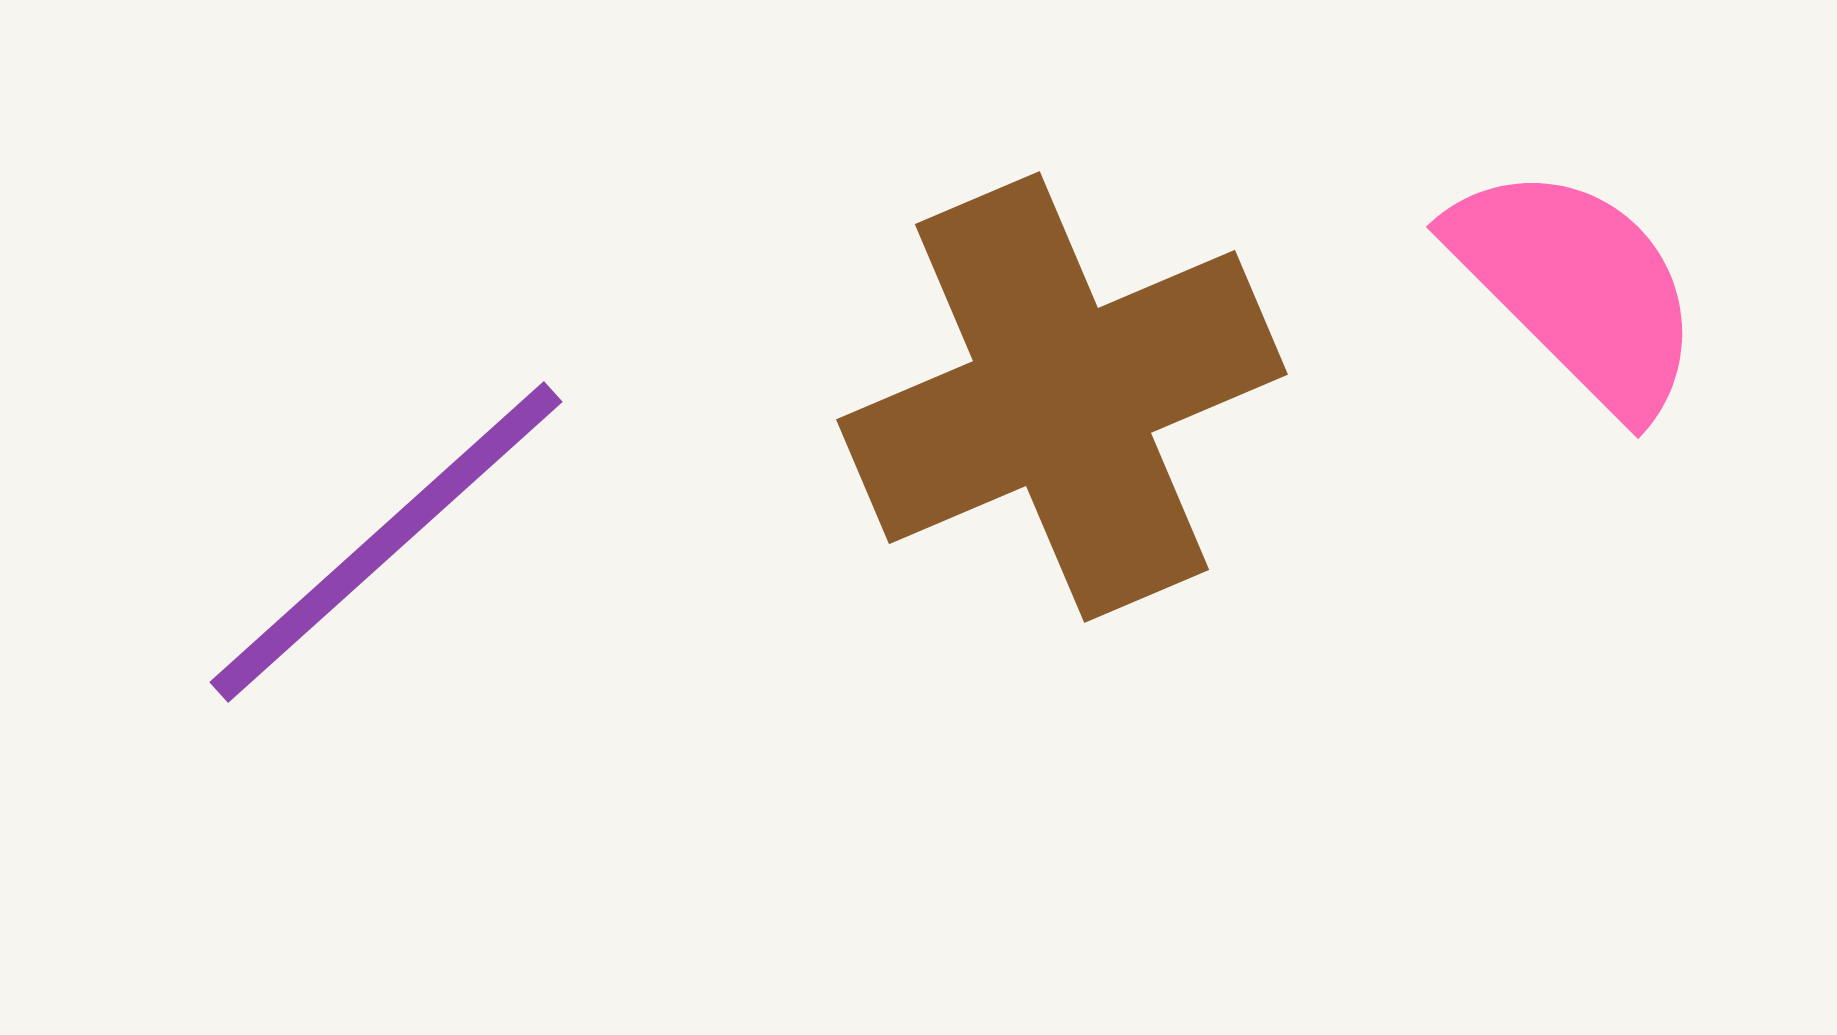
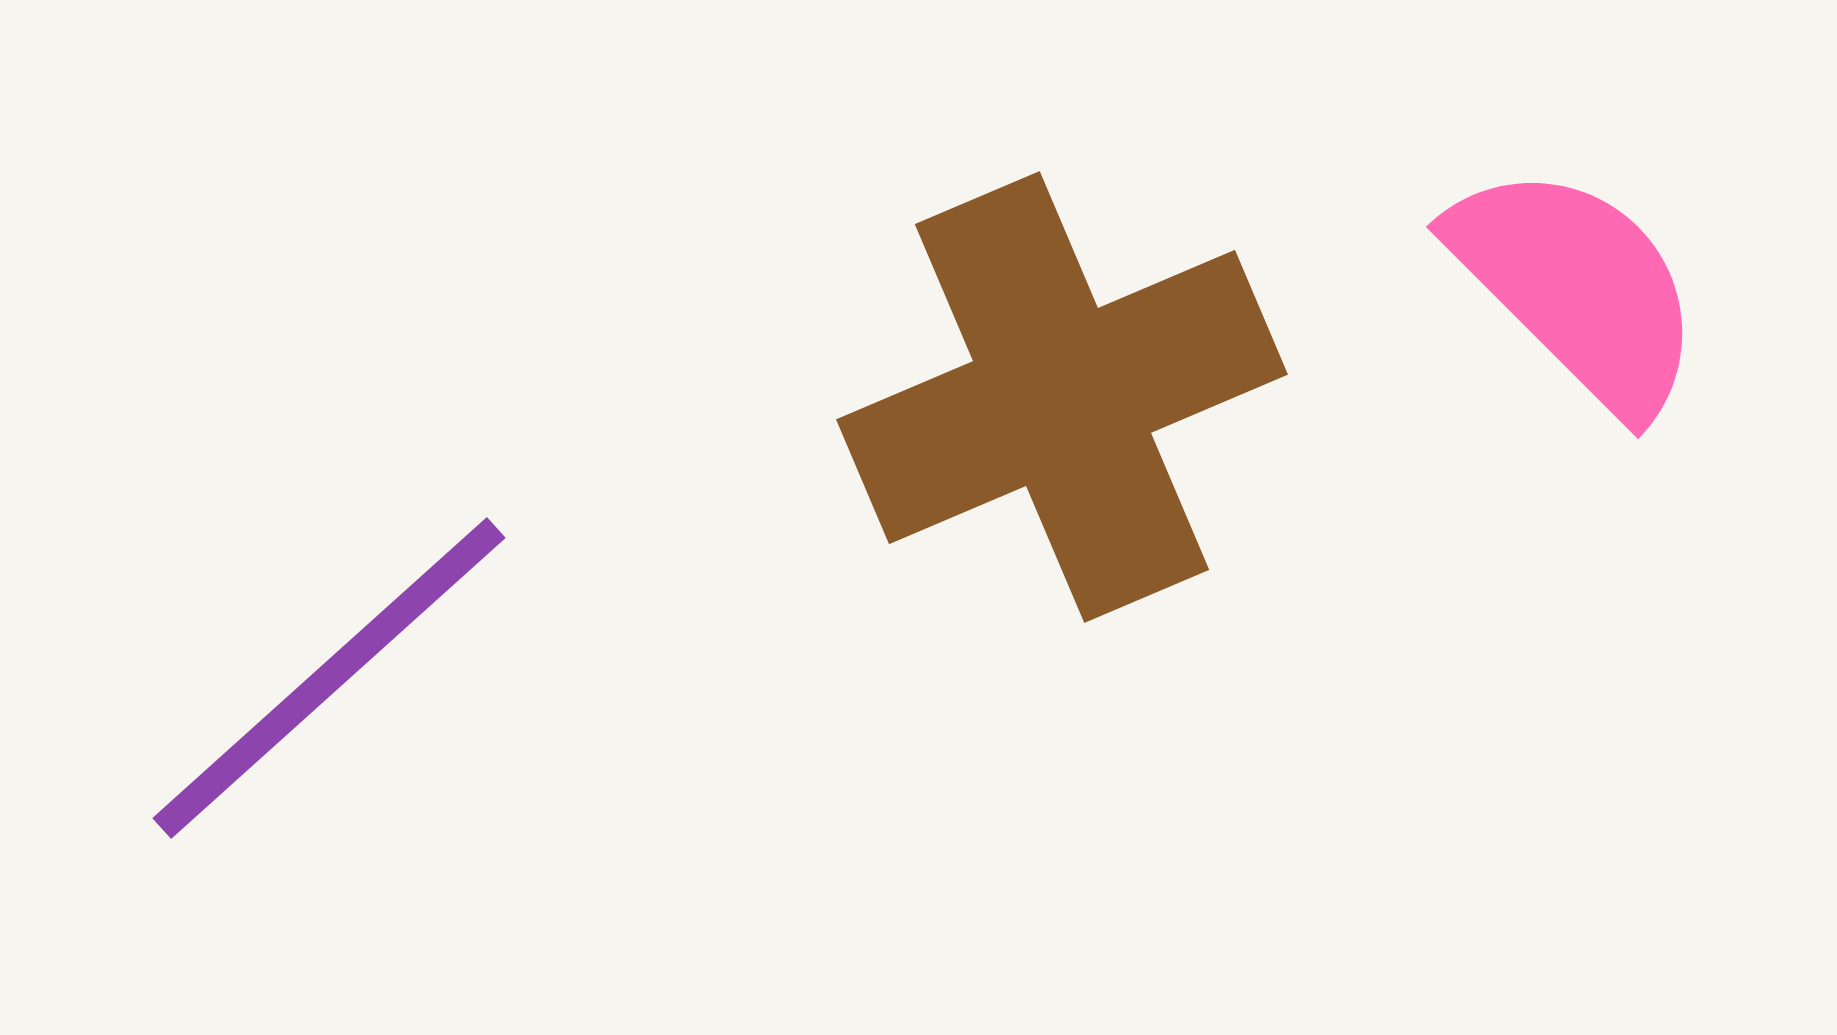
purple line: moved 57 px left, 136 px down
